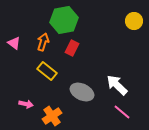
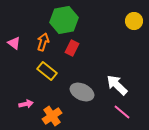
pink arrow: rotated 24 degrees counterclockwise
